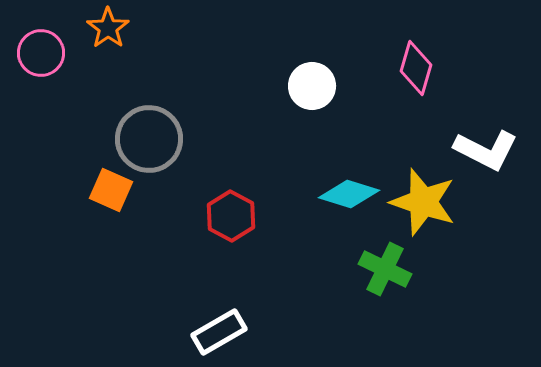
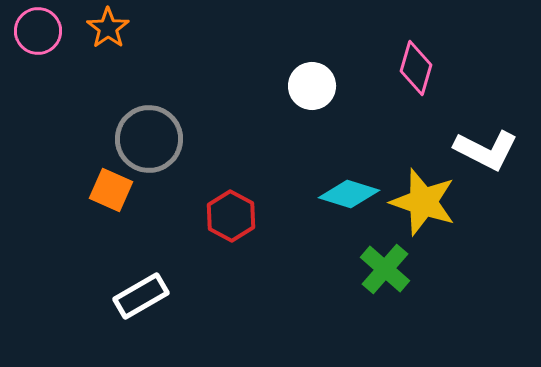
pink circle: moved 3 px left, 22 px up
green cross: rotated 15 degrees clockwise
white rectangle: moved 78 px left, 36 px up
